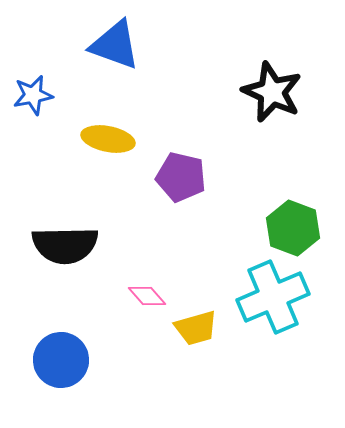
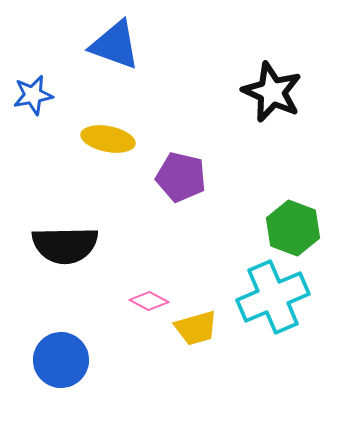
pink diamond: moved 2 px right, 5 px down; rotated 21 degrees counterclockwise
